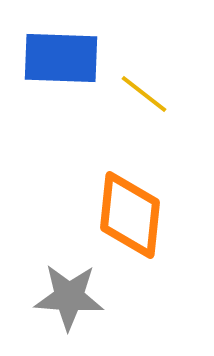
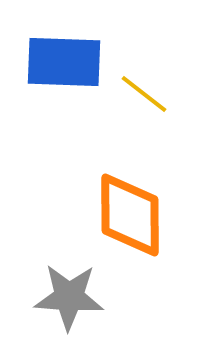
blue rectangle: moved 3 px right, 4 px down
orange diamond: rotated 6 degrees counterclockwise
